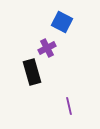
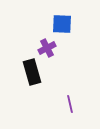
blue square: moved 2 px down; rotated 25 degrees counterclockwise
purple line: moved 1 px right, 2 px up
